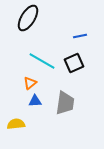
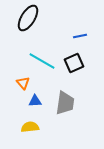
orange triangle: moved 7 px left; rotated 32 degrees counterclockwise
yellow semicircle: moved 14 px right, 3 px down
